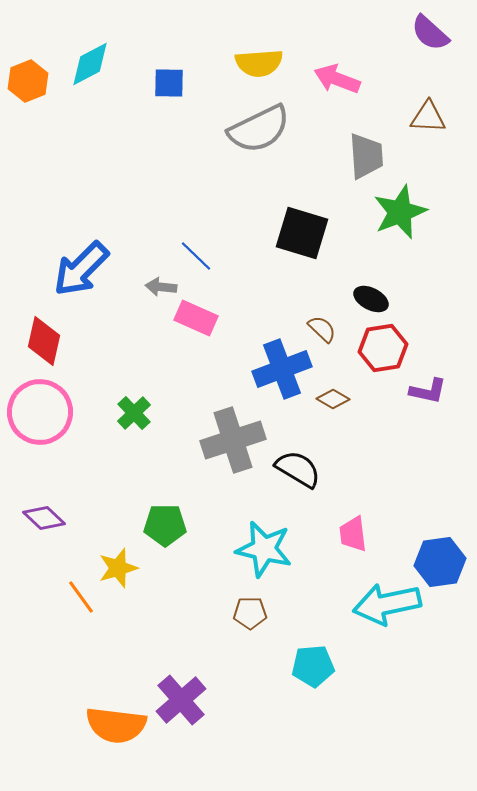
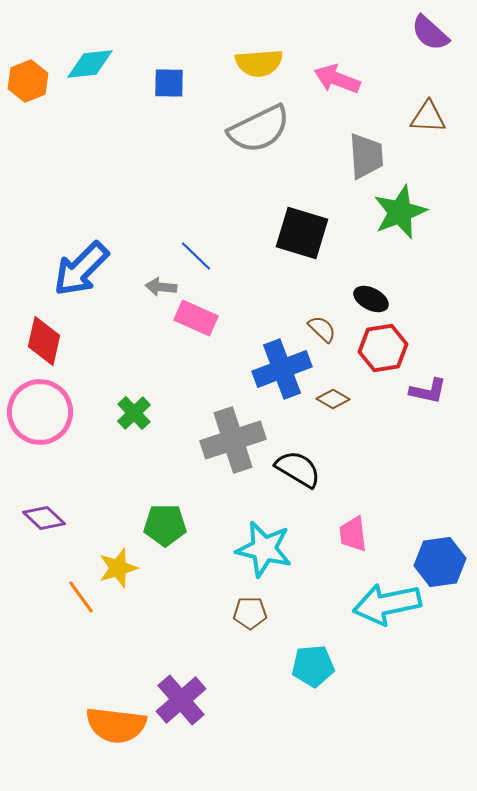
cyan diamond: rotated 21 degrees clockwise
